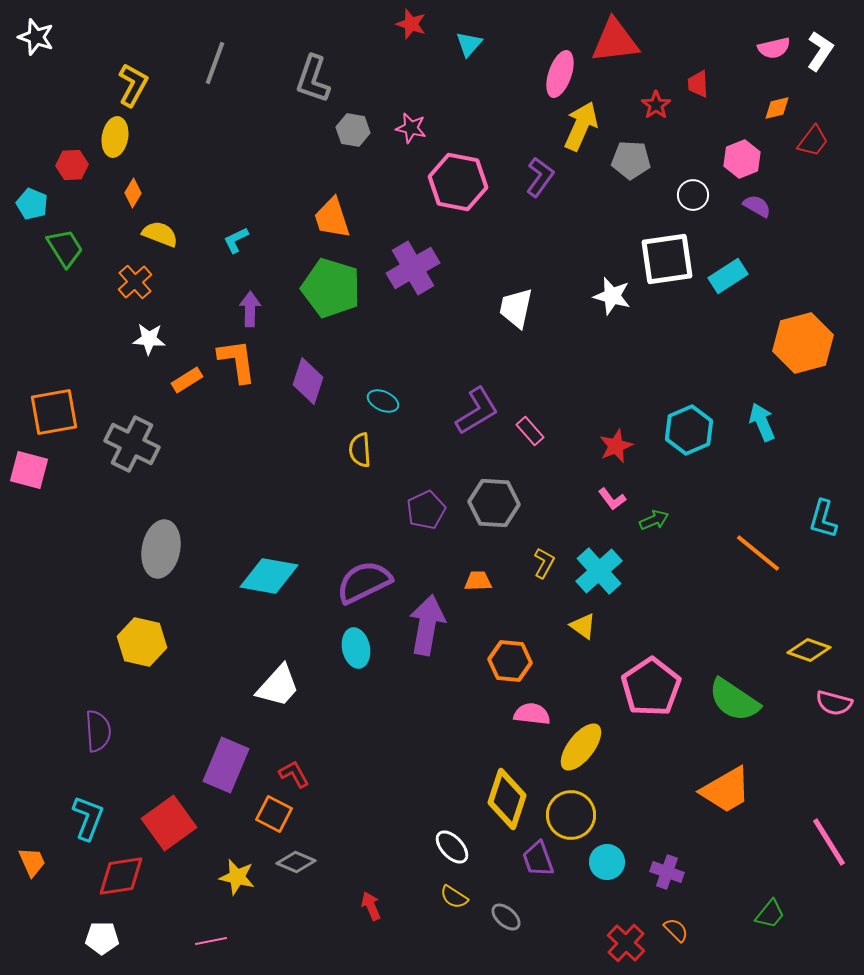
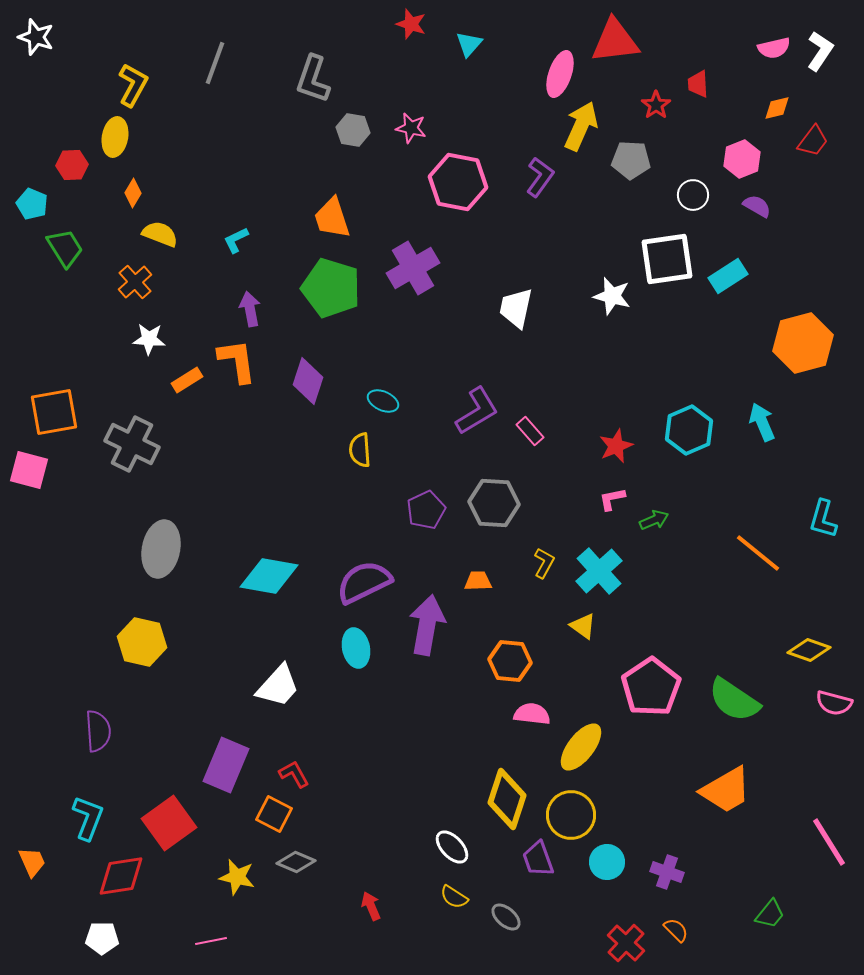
purple arrow at (250, 309): rotated 12 degrees counterclockwise
pink L-shape at (612, 499): rotated 116 degrees clockwise
